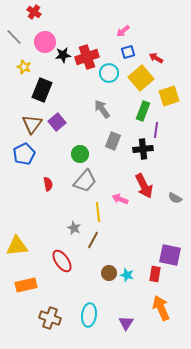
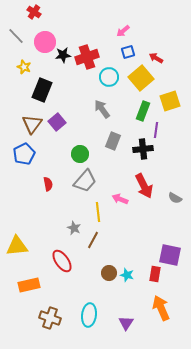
gray line at (14, 37): moved 2 px right, 1 px up
cyan circle at (109, 73): moved 4 px down
yellow square at (169, 96): moved 1 px right, 5 px down
orange rectangle at (26, 285): moved 3 px right
